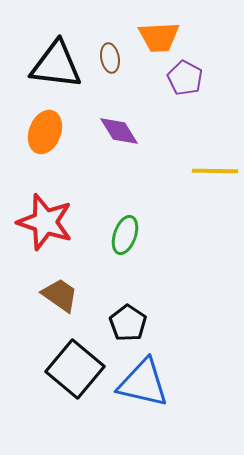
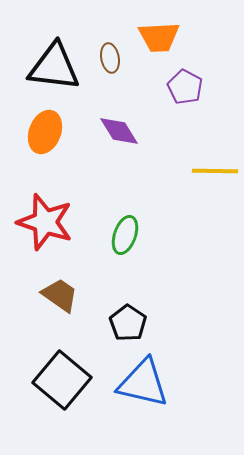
black triangle: moved 2 px left, 2 px down
purple pentagon: moved 9 px down
black square: moved 13 px left, 11 px down
